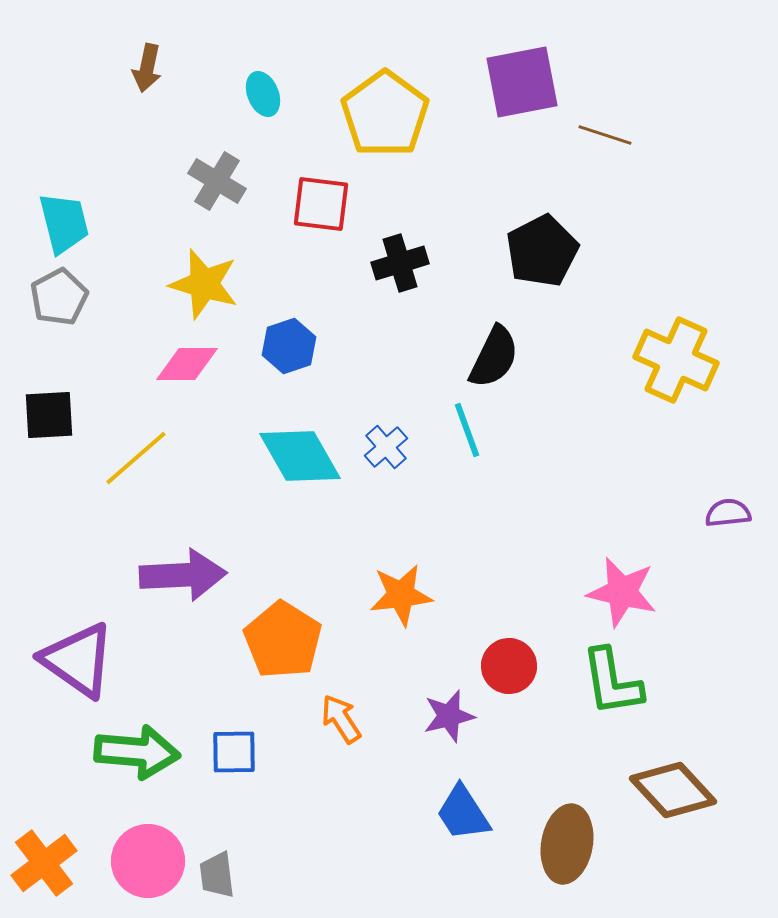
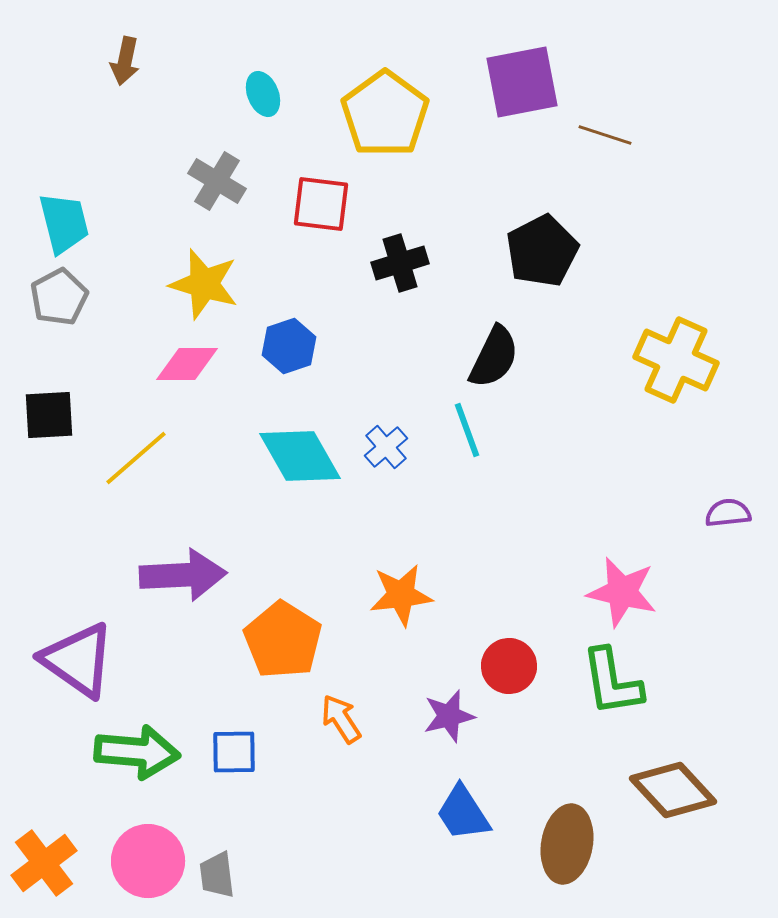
brown arrow: moved 22 px left, 7 px up
